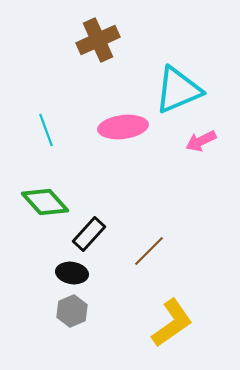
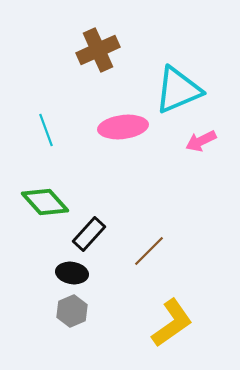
brown cross: moved 10 px down
